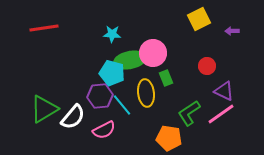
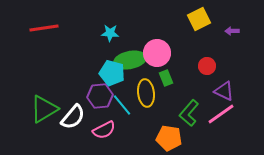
cyan star: moved 2 px left, 1 px up
pink circle: moved 4 px right
green L-shape: rotated 16 degrees counterclockwise
